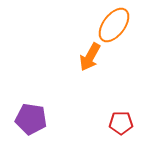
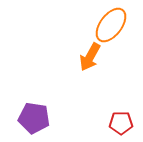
orange ellipse: moved 3 px left
purple pentagon: moved 3 px right, 1 px up
